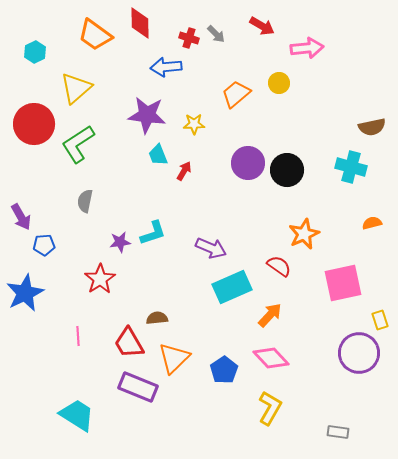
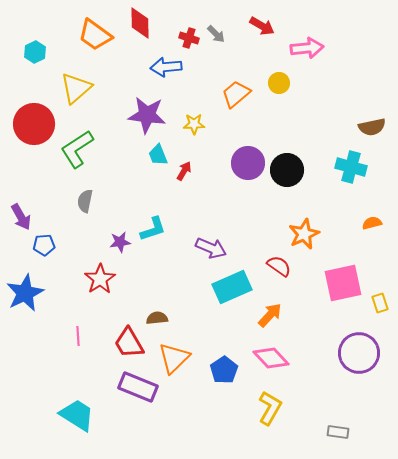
green L-shape at (78, 144): moved 1 px left, 5 px down
cyan L-shape at (153, 233): moved 4 px up
yellow rectangle at (380, 320): moved 17 px up
